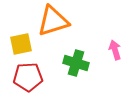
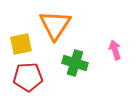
orange triangle: moved 2 px right, 4 px down; rotated 40 degrees counterclockwise
green cross: moved 1 px left
